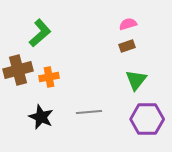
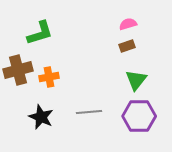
green L-shape: rotated 24 degrees clockwise
purple hexagon: moved 8 px left, 3 px up
